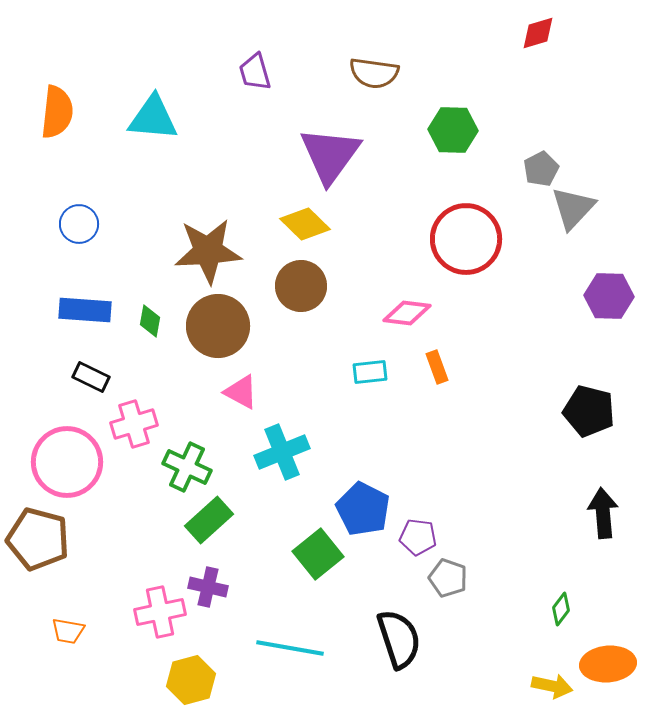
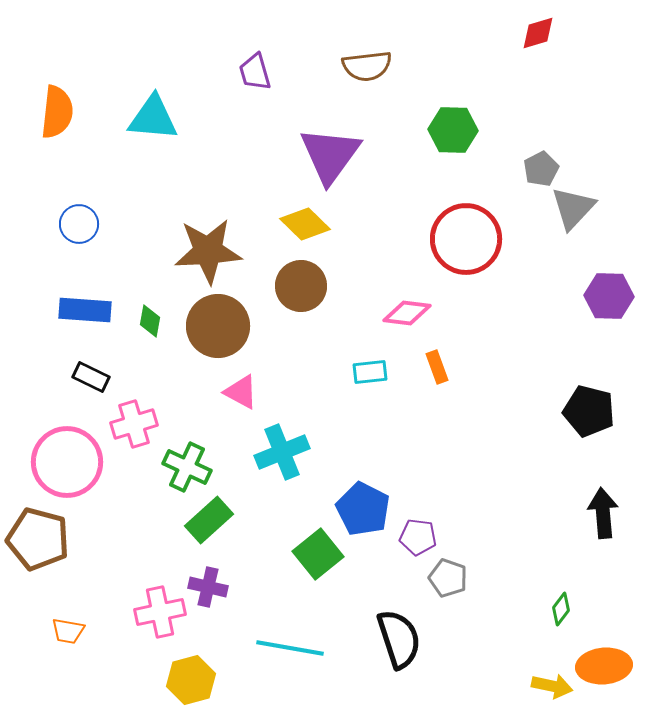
brown semicircle at (374, 73): moved 7 px left, 7 px up; rotated 15 degrees counterclockwise
orange ellipse at (608, 664): moved 4 px left, 2 px down
